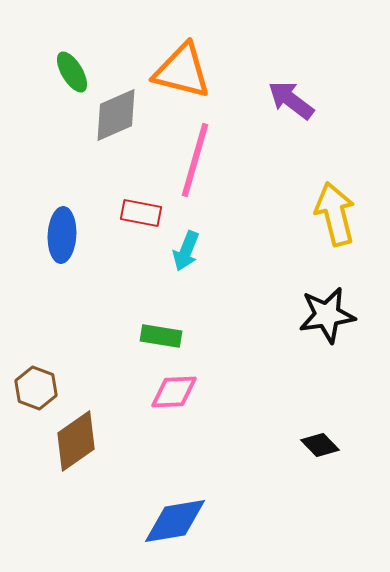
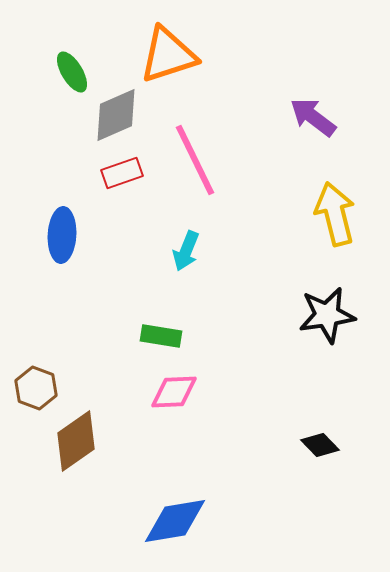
orange triangle: moved 14 px left, 16 px up; rotated 32 degrees counterclockwise
purple arrow: moved 22 px right, 17 px down
pink line: rotated 42 degrees counterclockwise
red rectangle: moved 19 px left, 40 px up; rotated 30 degrees counterclockwise
